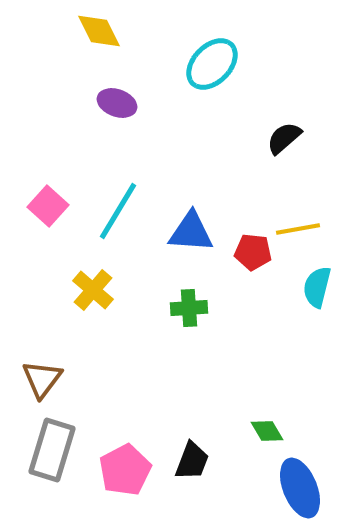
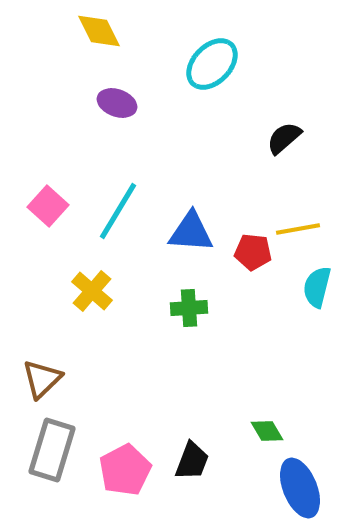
yellow cross: moved 1 px left, 1 px down
brown triangle: rotated 9 degrees clockwise
